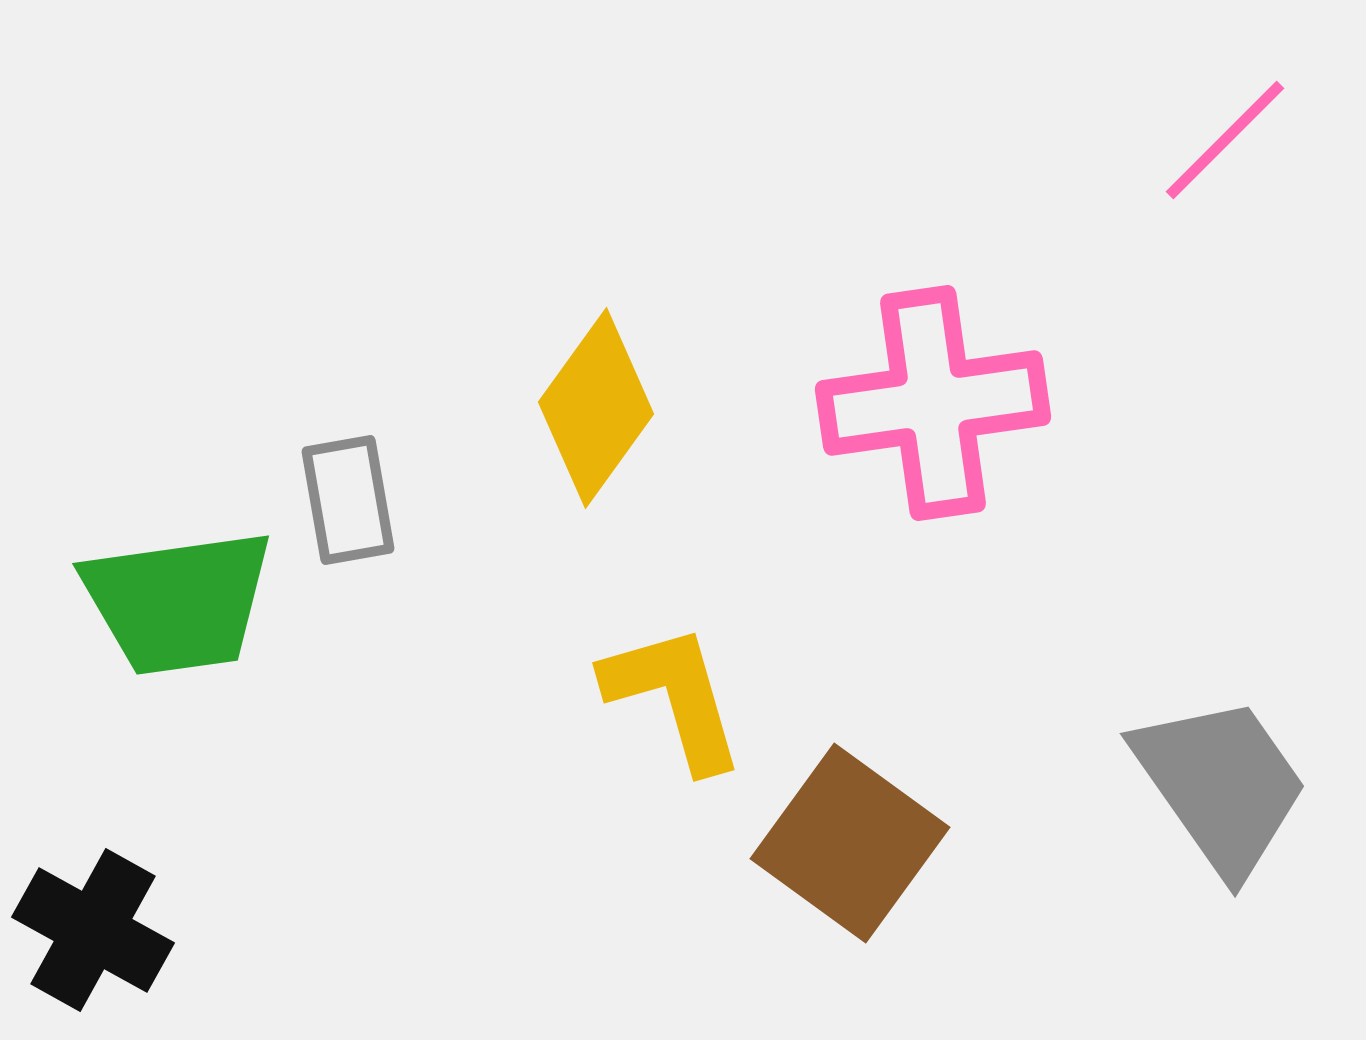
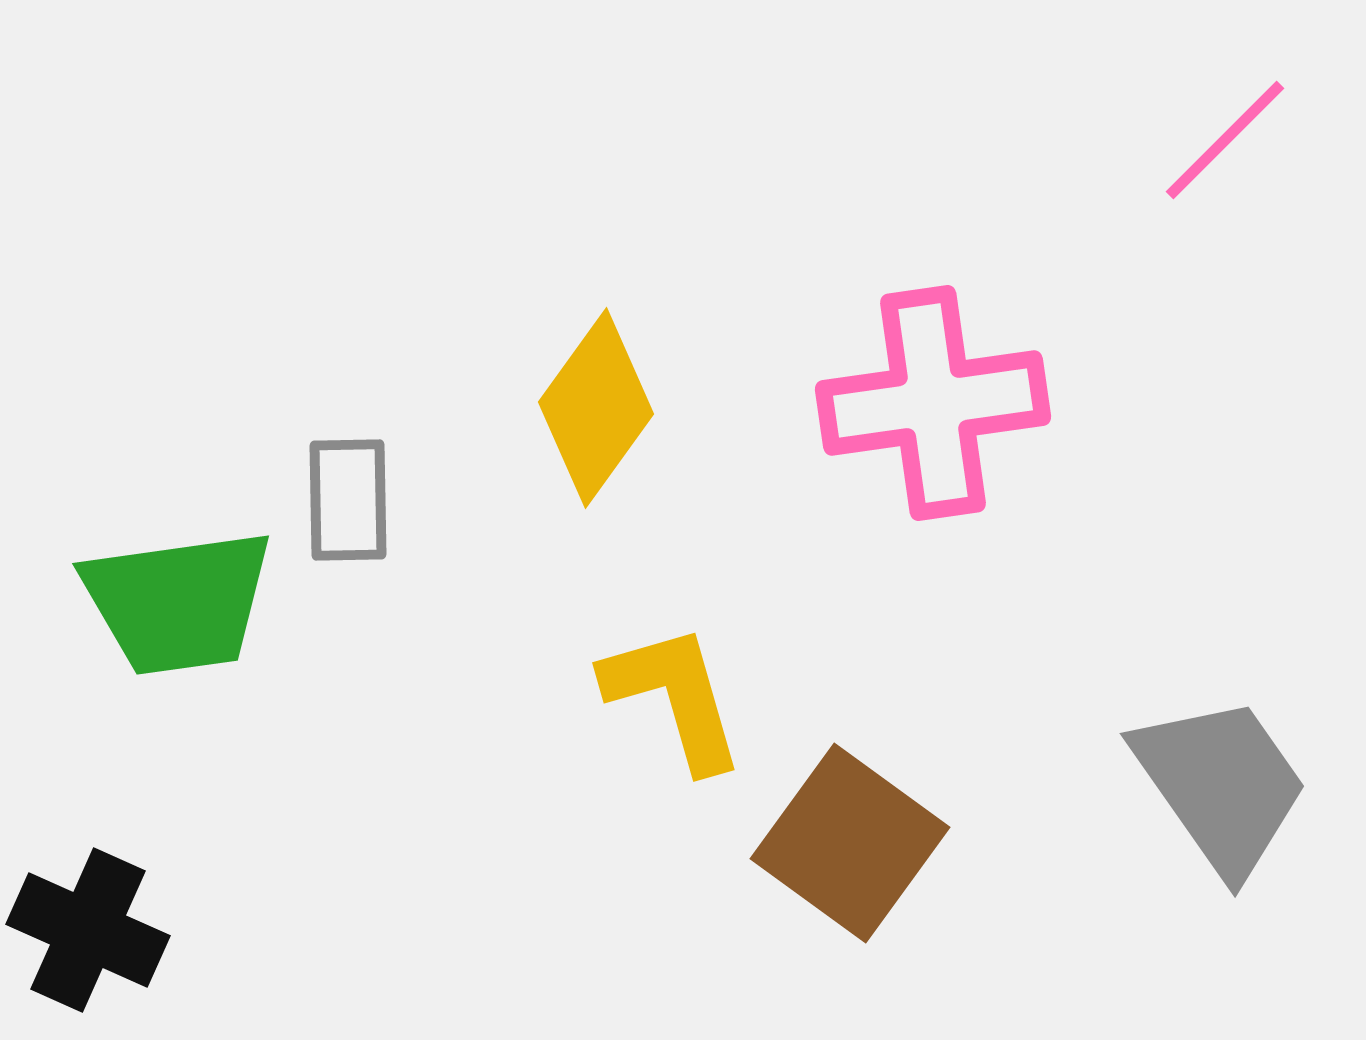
gray rectangle: rotated 9 degrees clockwise
black cross: moved 5 px left; rotated 5 degrees counterclockwise
